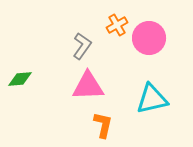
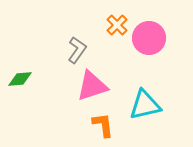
orange cross: rotated 15 degrees counterclockwise
gray L-shape: moved 5 px left, 4 px down
pink triangle: moved 4 px right; rotated 16 degrees counterclockwise
cyan triangle: moved 7 px left, 6 px down
orange L-shape: rotated 20 degrees counterclockwise
